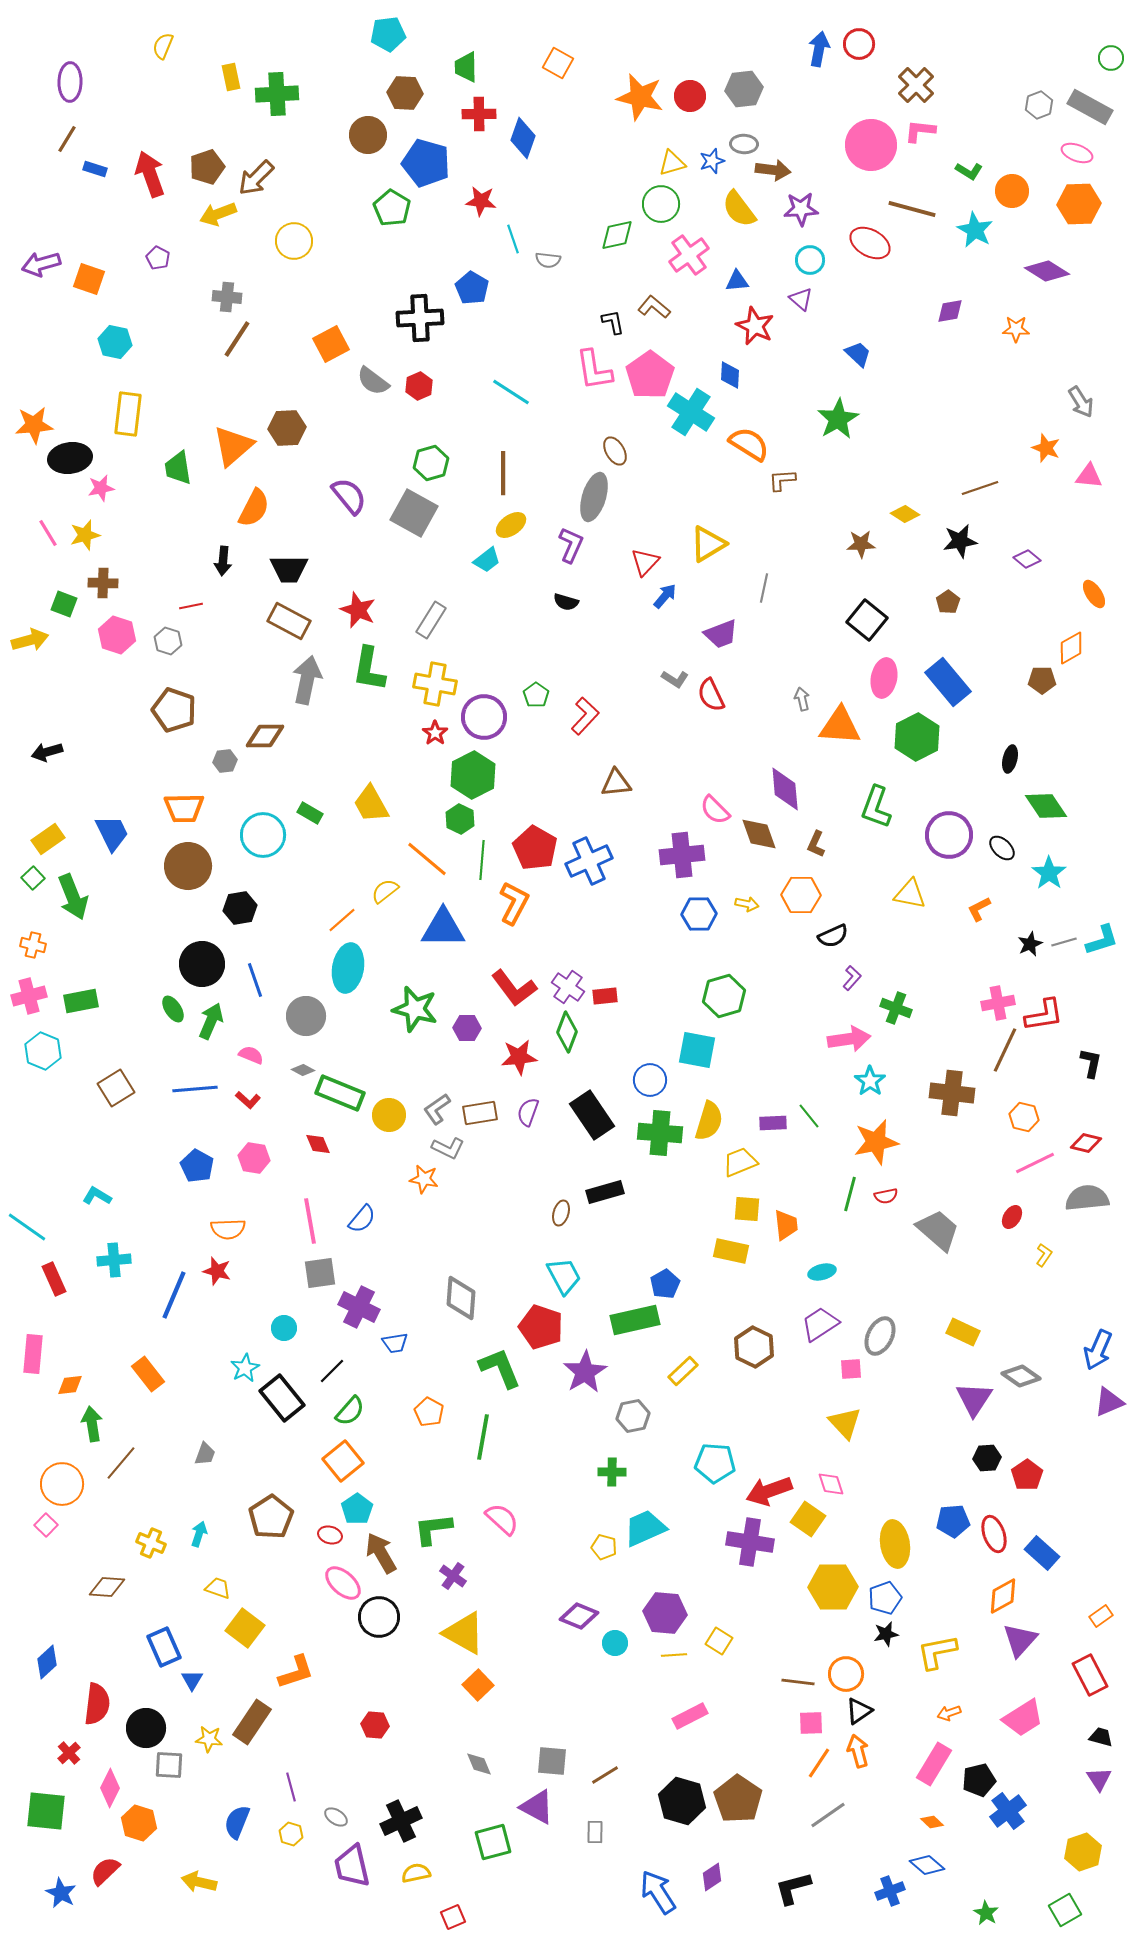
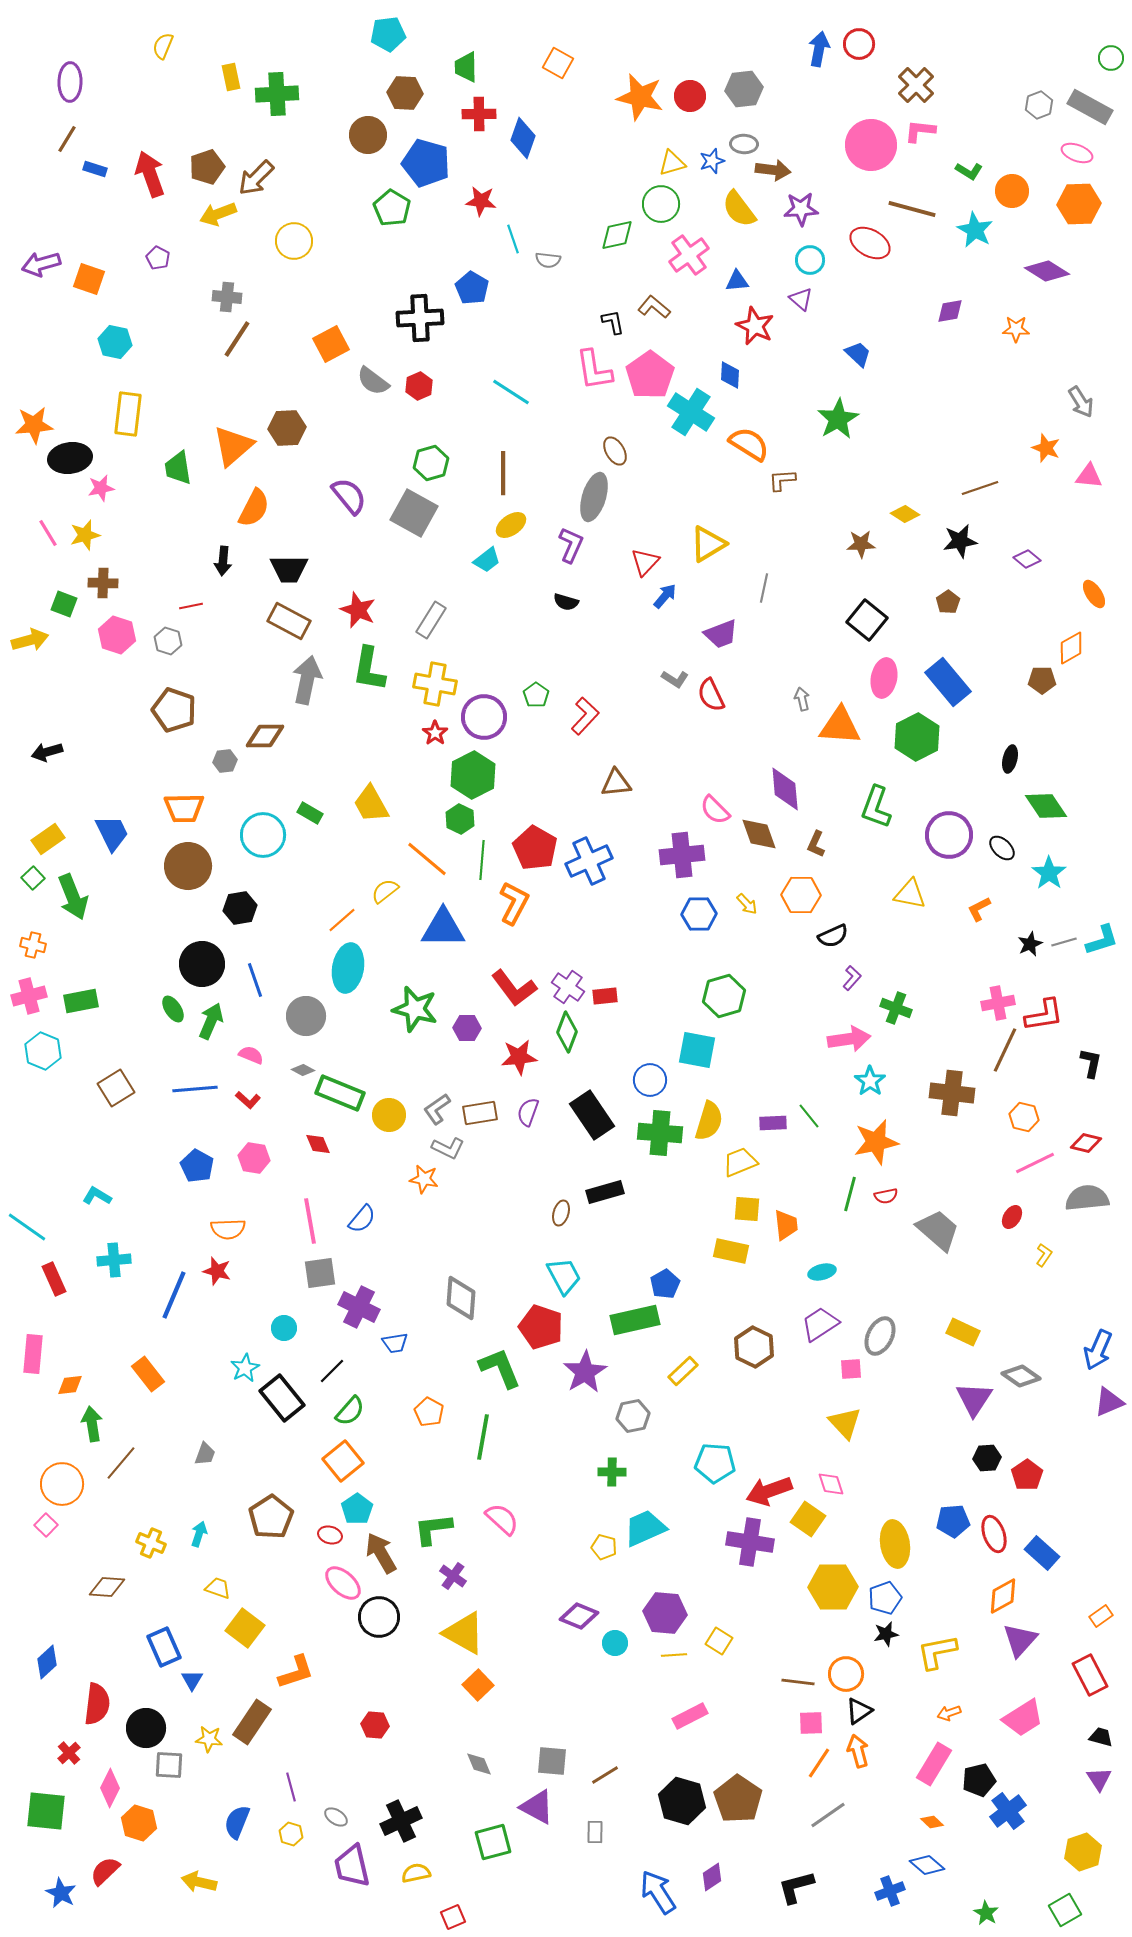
yellow arrow at (747, 904): rotated 35 degrees clockwise
black L-shape at (793, 1888): moved 3 px right, 1 px up
